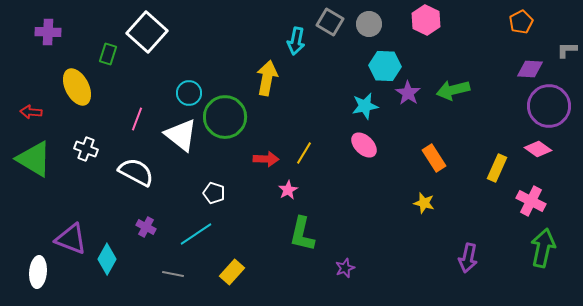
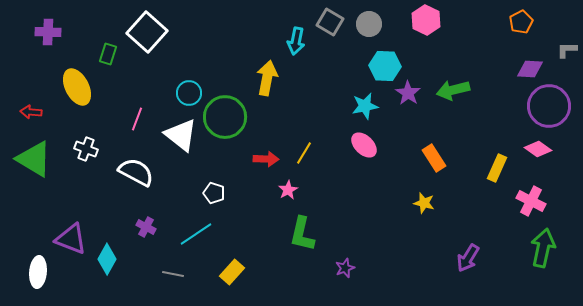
purple arrow at (468, 258): rotated 20 degrees clockwise
